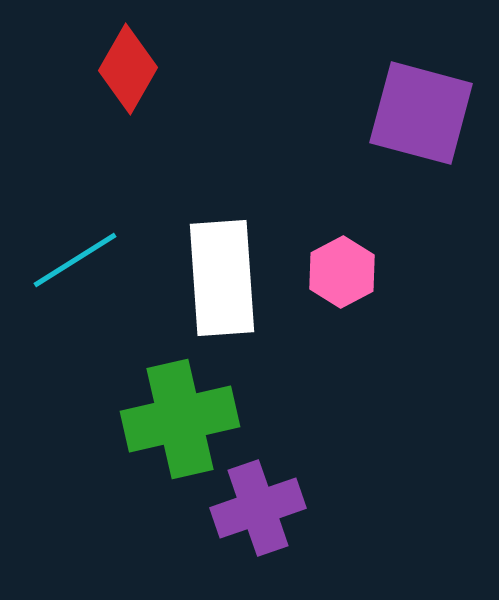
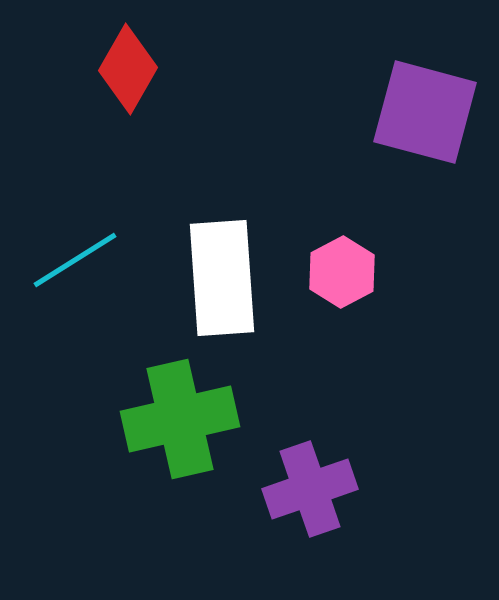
purple square: moved 4 px right, 1 px up
purple cross: moved 52 px right, 19 px up
